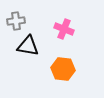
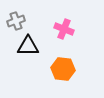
gray cross: rotated 12 degrees counterclockwise
black triangle: rotated 10 degrees counterclockwise
